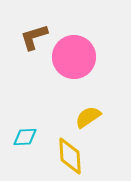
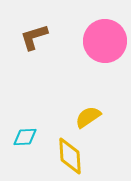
pink circle: moved 31 px right, 16 px up
